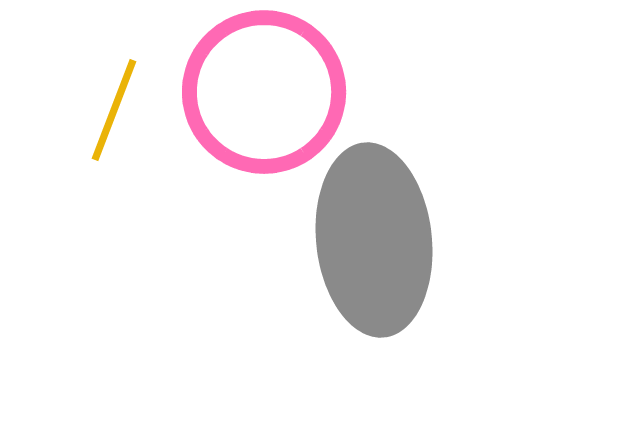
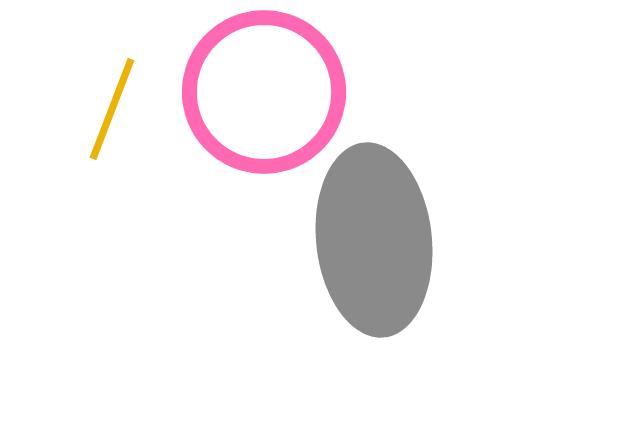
yellow line: moved 2 px left, 1 px up
